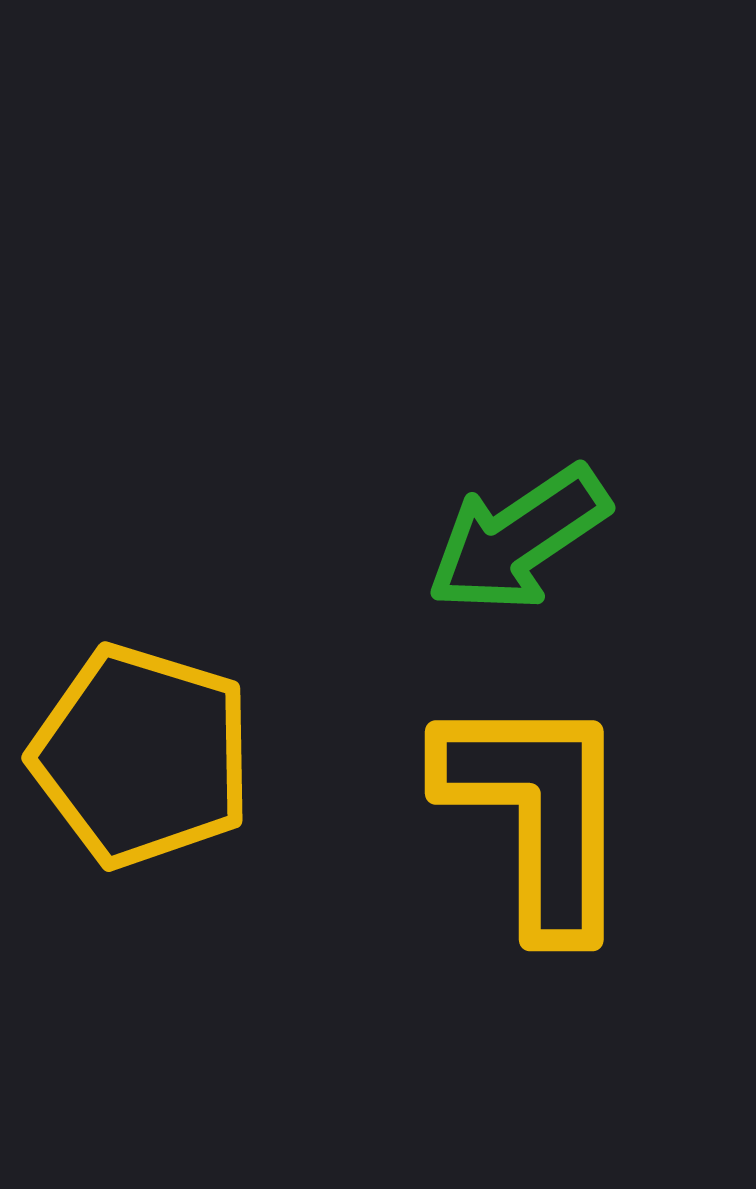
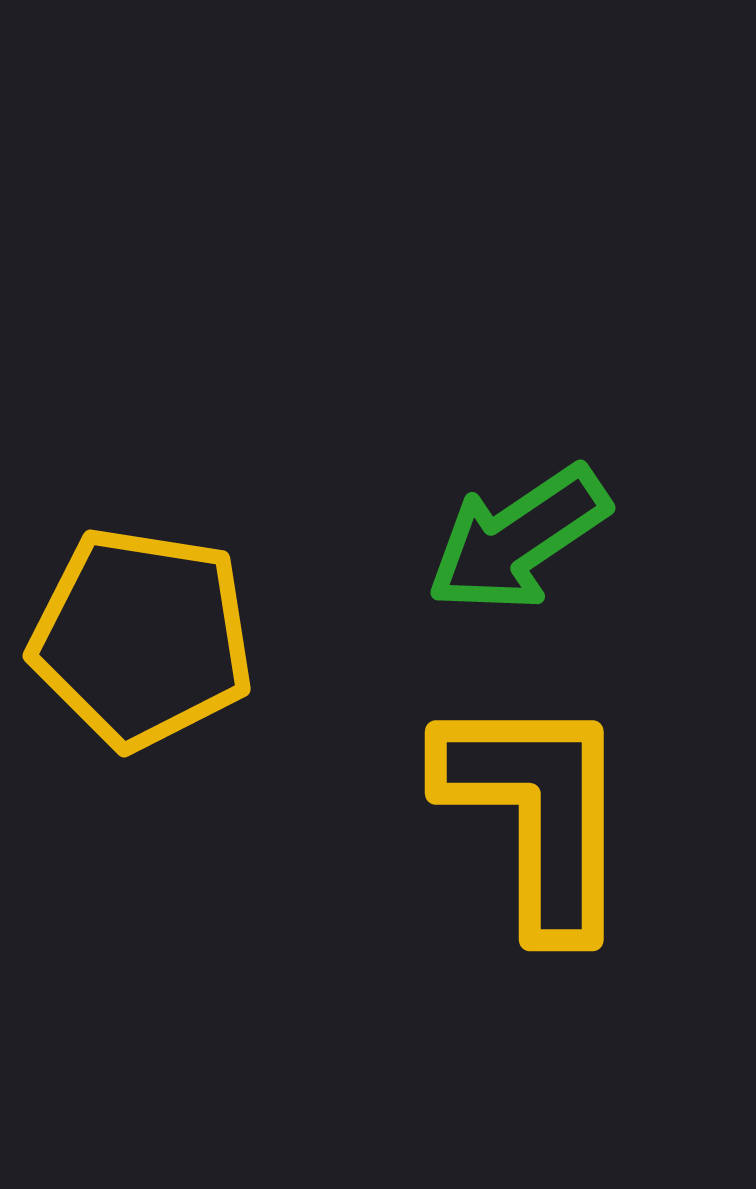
yellow pentagon: moved 118 px up; rotated 8 degrees counterclockwise
